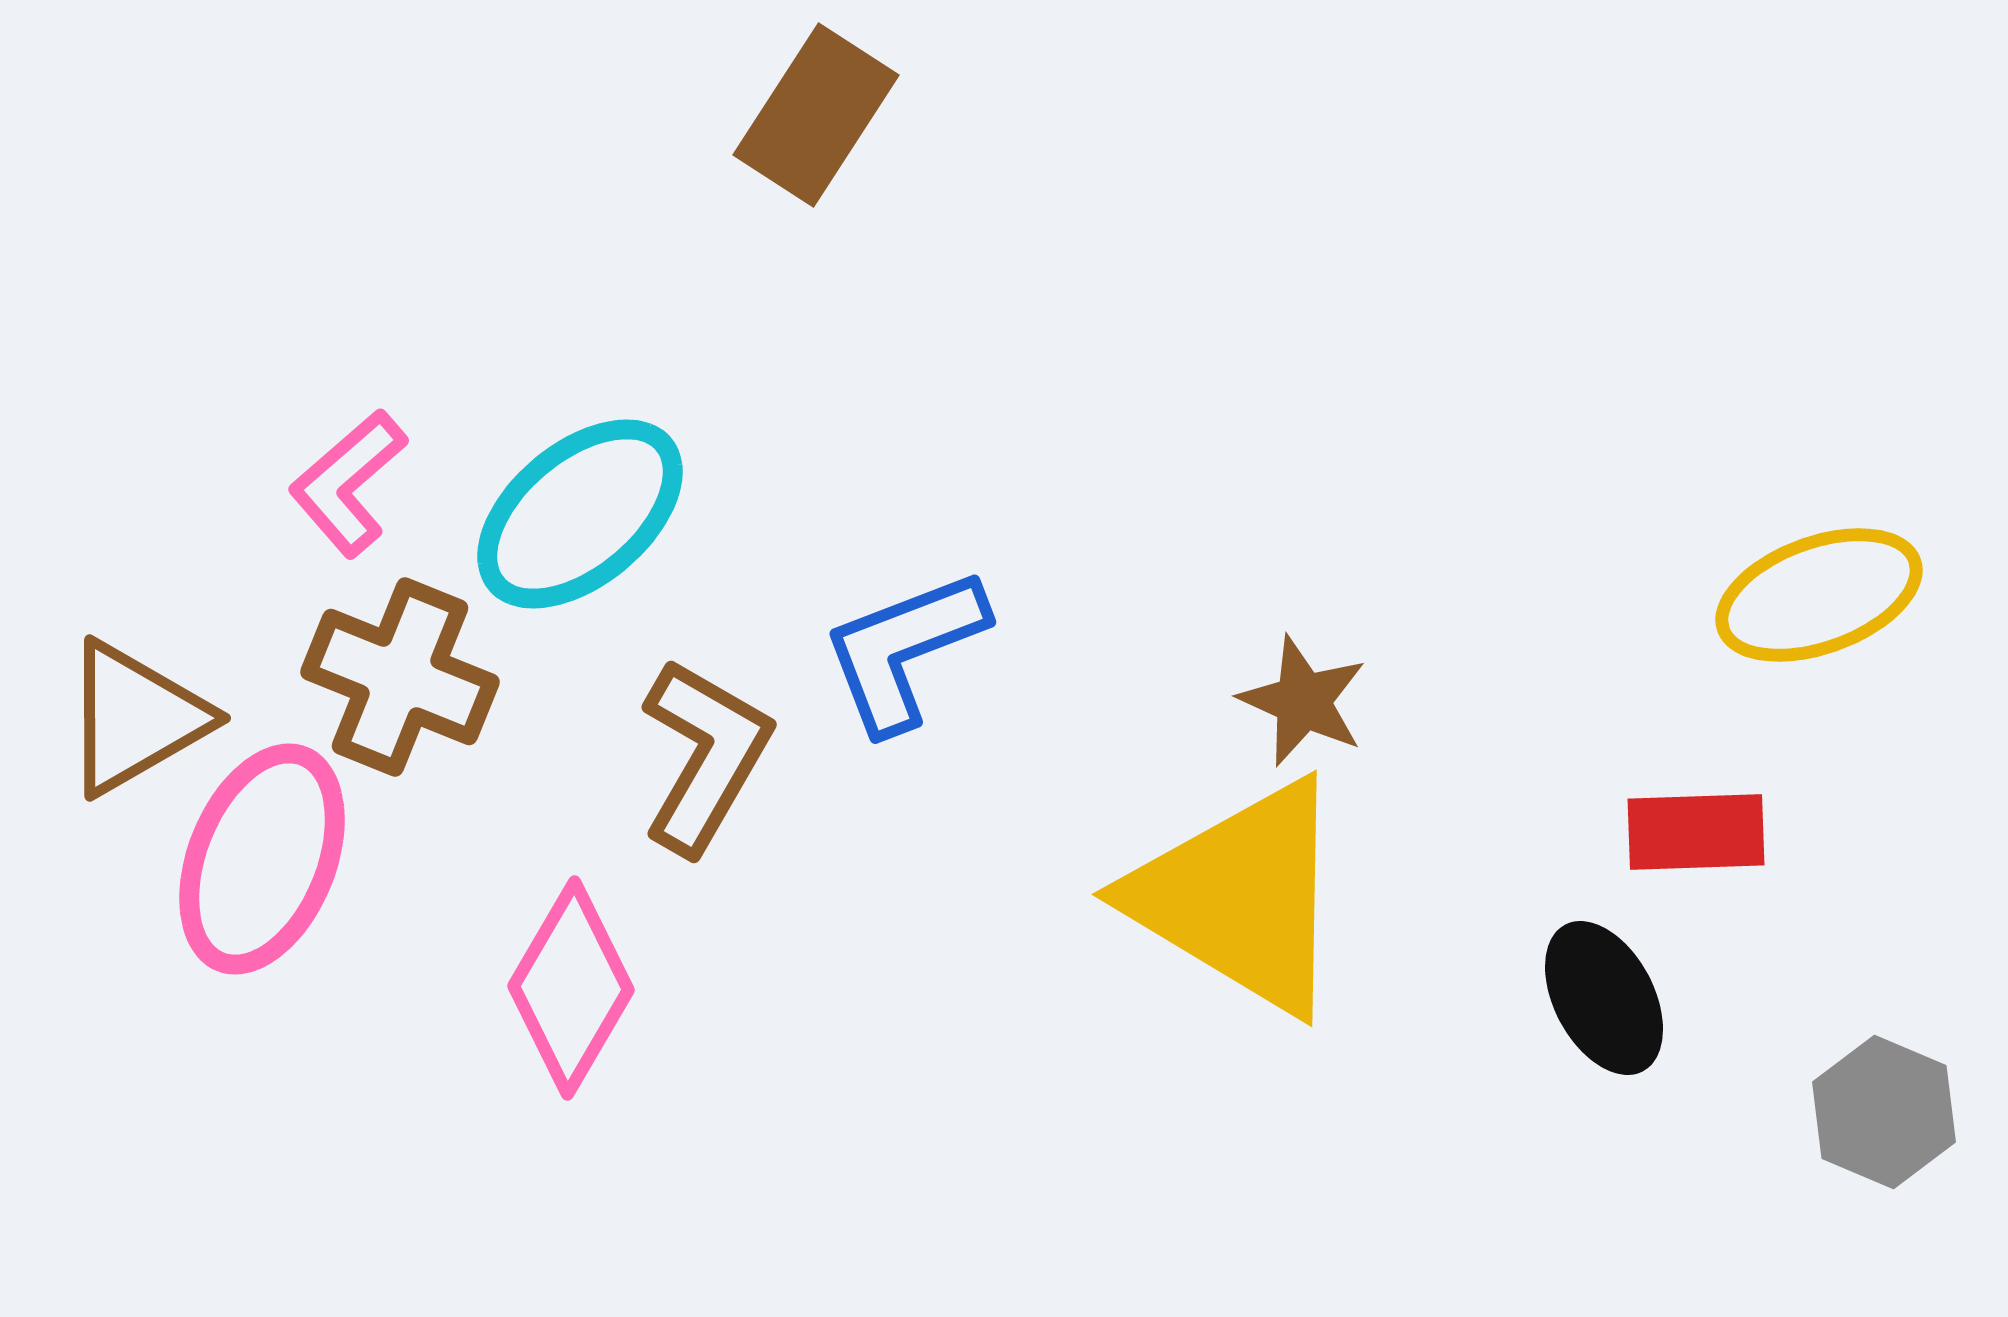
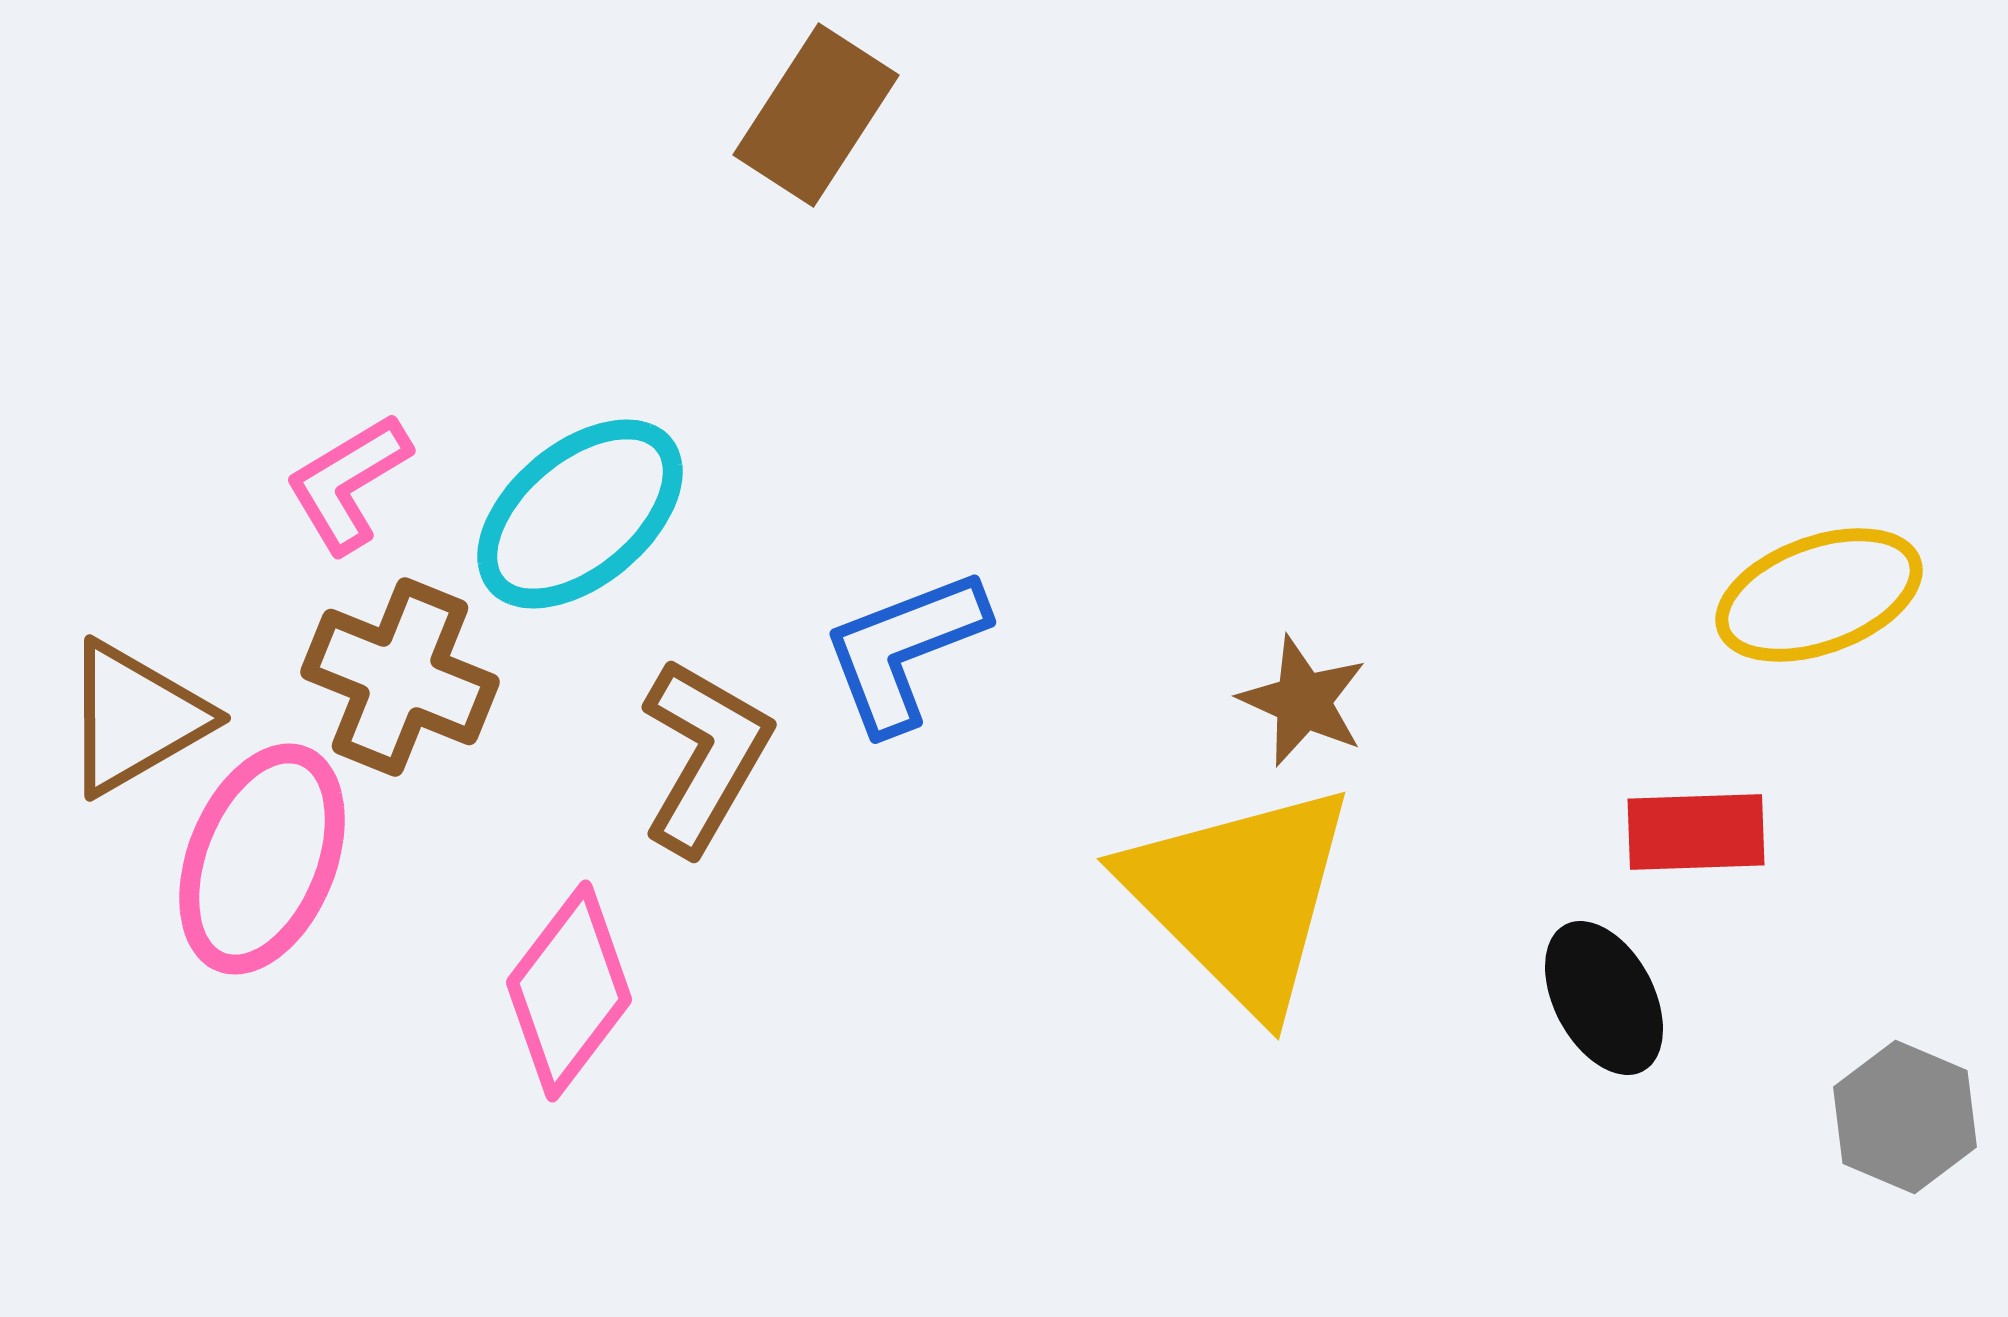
pink L-shape: rotated 10 degrees clockwise
yellow triangle: rotated 14 degrees clockwise
pink diamond: moved 2 px left, 3 px down; rotated 7 degrees clockwise
gray hexagon: moved 21 px right, 5 px down
